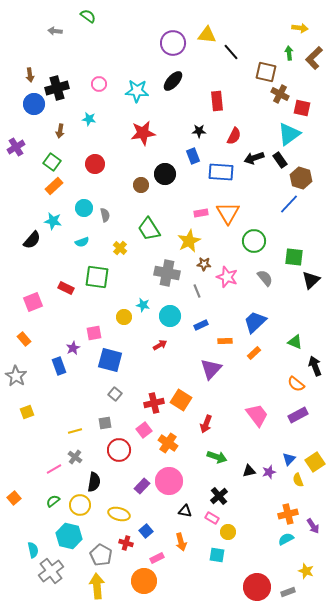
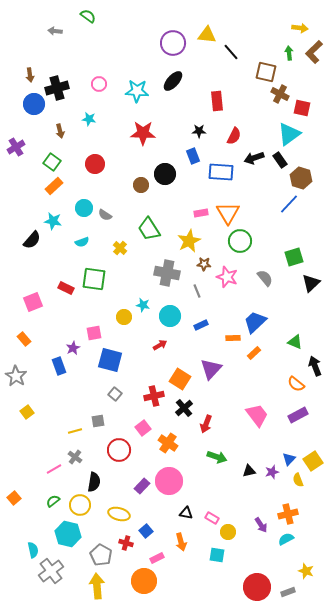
brown L-shape at (314, 58): moved 6 px up
brown arrow at (60, 131): rotated 24 degrees counterclockwise
red star at (143, 133): rotated 10 degrees clockwise
gray semicircle at (105, 215): rotated 136 degrees clockwise
green circle at (254, 241): moved 14 px left
green square at (294, 257): rotated 24 degrees counterclockwise
green square at (97, 277): moved 3 px left, 2 px down
black triangle at (311, 280): moved 3 px down
orange rectangle at (225, 341): moved 8 px right, 3 px up
orange square at (181, 400): moved 1 px left, 21 px up
red cross at (154, 403): moved 7 px up
yellow square at (27, 412): rotated 16 degrees counterclockwise
gray square at (105, 423): moved 7 px left, 2 px up
pink square at (144, 430): moved 1 px left, 2 px up
yellow square at (315, 462): moved 2 px left, 1 px up
purple star at (269, 472): moved 3 px right
black cross at (219, 496): moved 35 px left, 88 px up
black triangle at (185, 511): moved 1 px right, 2 px down
purple arrow at (313, 526): moved 52 px left, 1 px up
cyan hexagon at (69, 536): moved 1 px left, 2 px up
